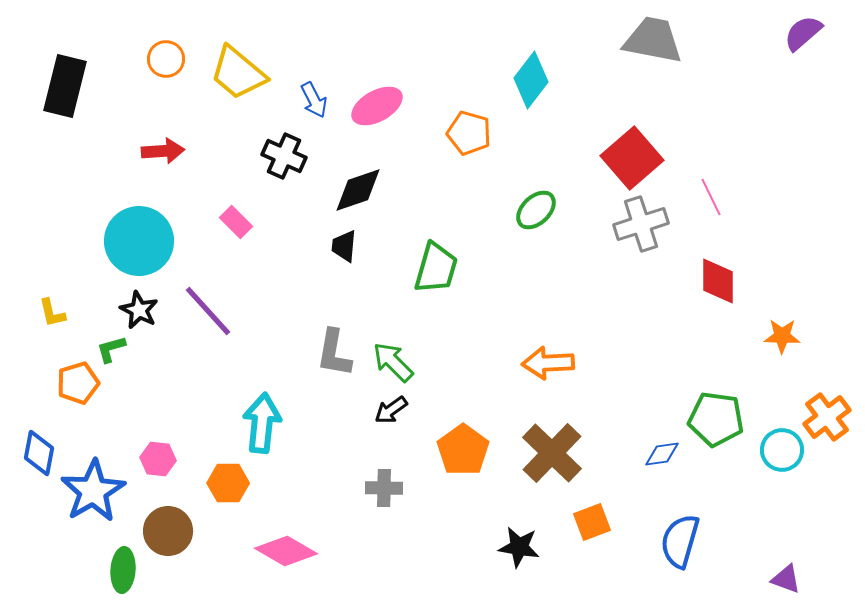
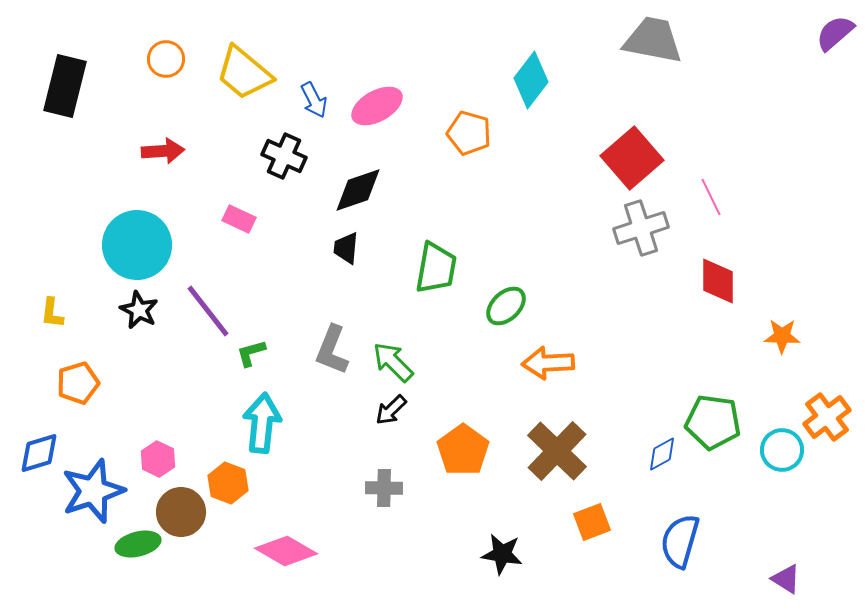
purple semicircle at (803, 33): moved 32 px right
yellow trapezoid at (238, 73): moved 6 px right
green ellipse at (536, 210): moved 30 px left, 96 px down
pink rectangle at (236, 222): moved 3 px right, 3 px up; rotated 20 degrees counterclockwise
gray cross at (641, 224): moved 4 px down
cyan circle at (139, 241): moved 2 px left, 4 px down
black trapezoid at (344, 246): moved 2 px right, 2 px down
green trapezoid at (436, 268): rotated 6 degrees counterclockwise
purple line at (208, 311): rotated 4 degrees clockwise
yellow L-shape at (52, 313): rotated 20 degrees clockwise
green L-shape at (111, 349): moved 140 px right, 4 px down
gray L-shape at (334, 353): moved 2 px left, 3 px up; rotated 12 degrees clockwise
black arrow at (391, 410): rotated 8 degrees counterclockwise
green pentagon at (716, 419): moved 3 px left, 3 px down
blue diamond at (39, 453): rotated 63 degrees clockwise
brown cross at (552, 453): moved 5 px right, 2 px up
blue diamond at (662, 454): rotated 21 degrees counterclockwise
pink hexagon at (158, 459): rotated 20 degrees clockwise
orange hexagon at (228, 483): rotated 21 degrees clockwise
blue star at (93, 491): rotated 12 degrees clockwise
brown circle at (168, 531): moved 13 px right, 19 px up
black star at (519, 547): moved 17 px left, 7 px down
green ellipse at (123, 570): moved 15 px right, 26 px up; rotated 72 degrees clockwise
purple triangle at (786, 579): rotated 12 degrees clockwise
